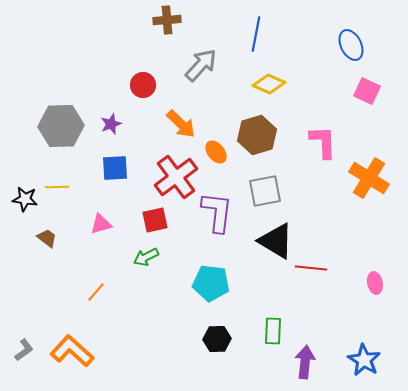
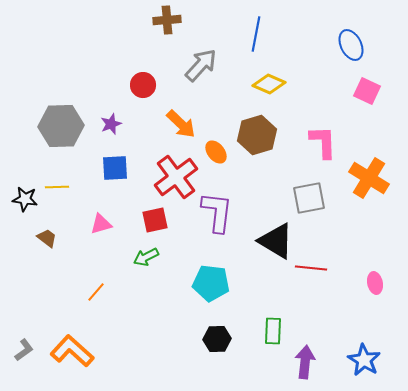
gray square: moved 44 px right, 7 px down
